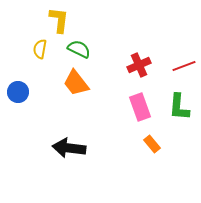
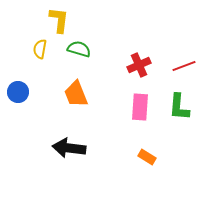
green semicircle: rotated 10 degrees counterclockwise
orange trapezoid: moved 11 px down; rotated 16 degrees clockwise
pink rectangle: rotated 24 degrees clockwise
orange rectangle: moved 5 px left, 13 px down; rotated 18 degrees counterclockwise
